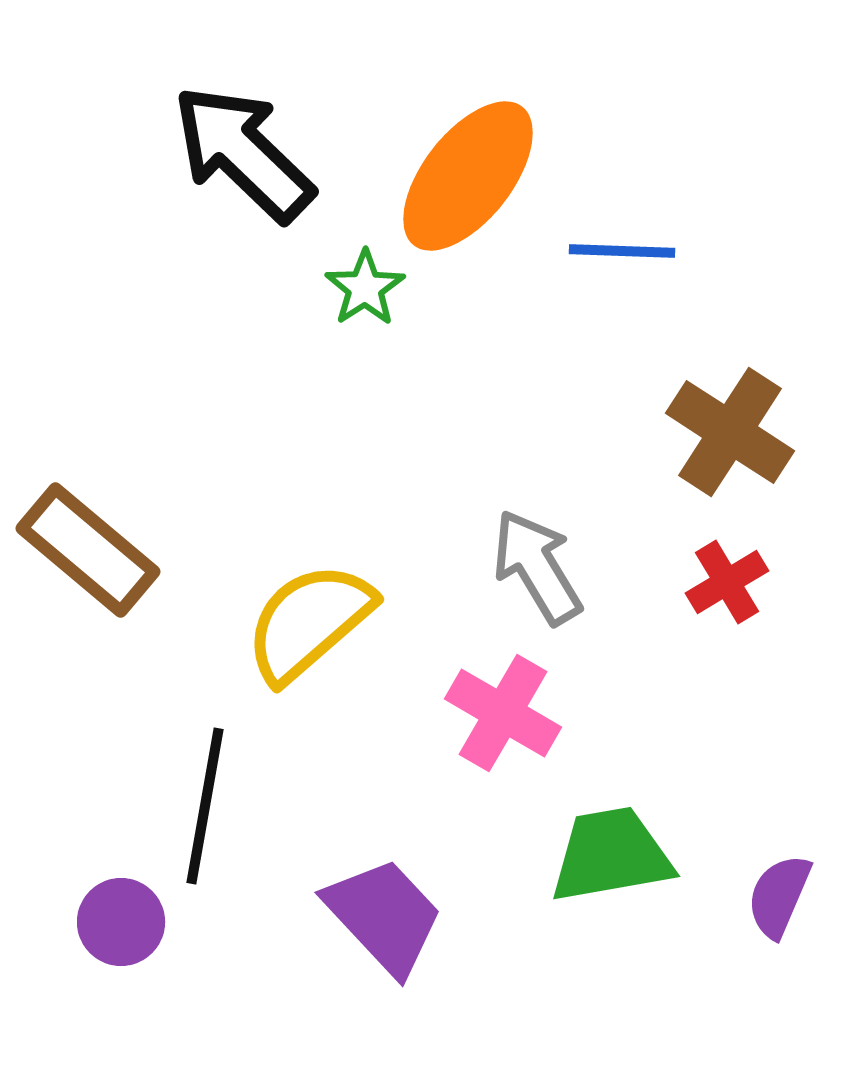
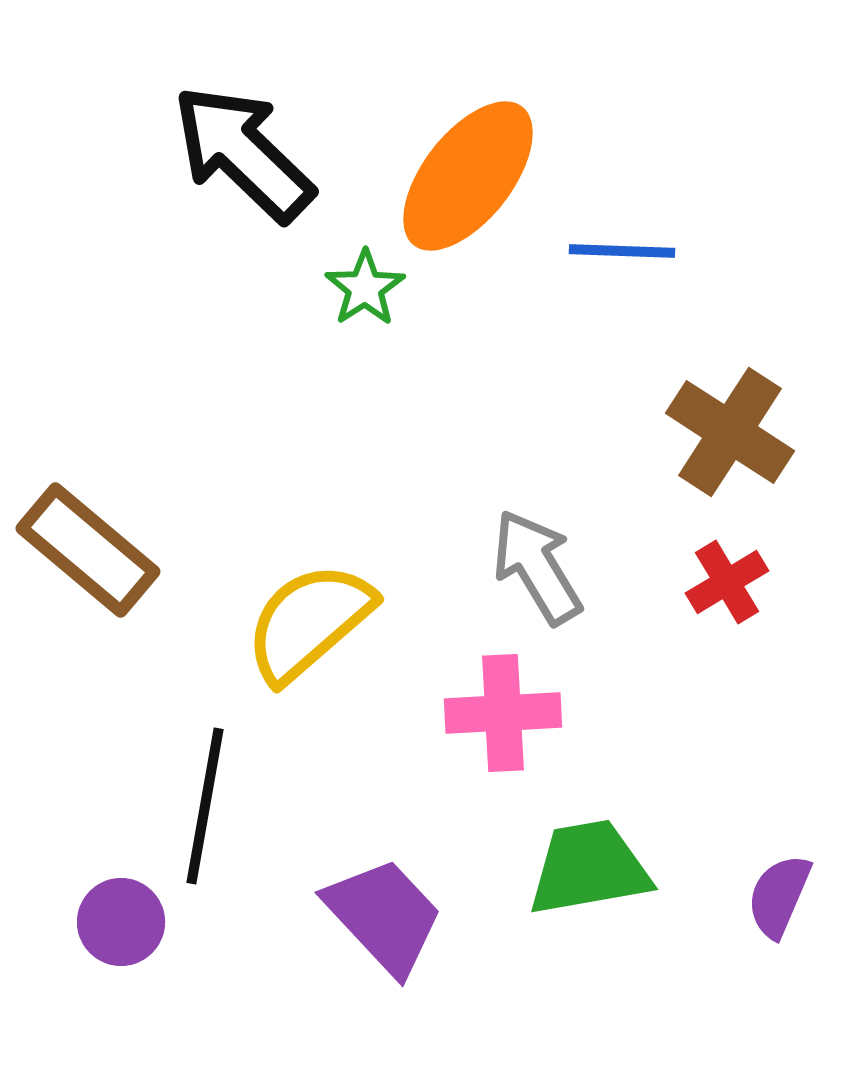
pink cross: rotated 33 degrees counterclockwise
green trapezoid: moved 22 px left, 13 px down
